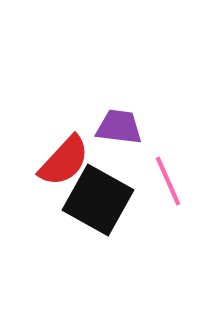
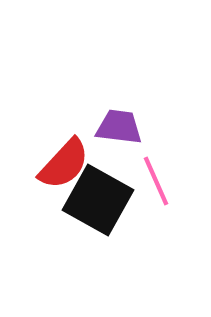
red semicircle: moved 3 px down
pink line: moved 12 px left
